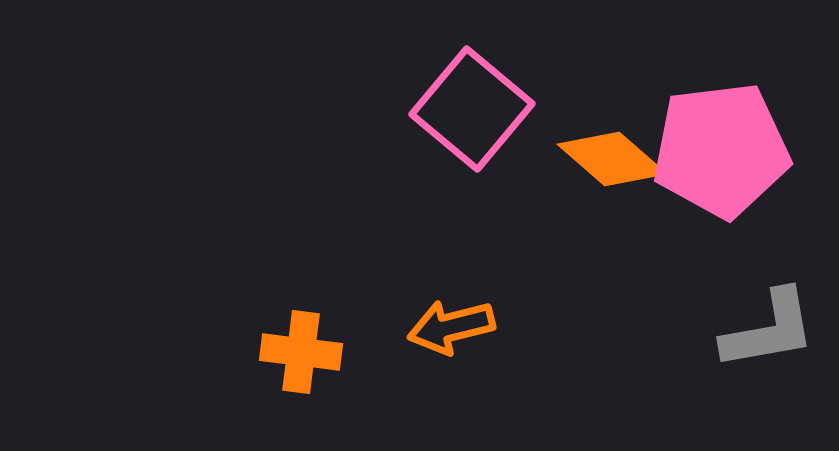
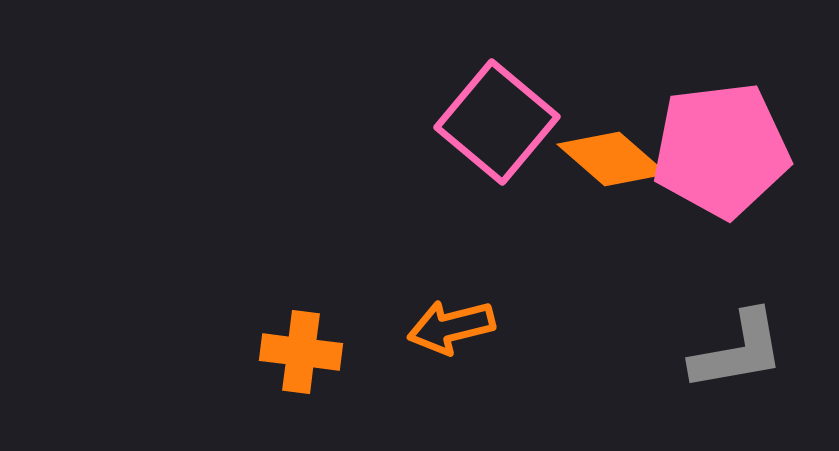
pink square: moved 25 px right, 13 px down
gray L-shape: moved 31 px left, 21 px down
